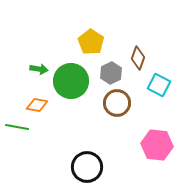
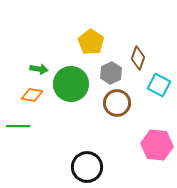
green circle: moved 3 px down
orange diamond: moved 5 px left, 10 px up
green line: moved 1 px right, 1 px up; rotated 10 degrees counterclockwise
